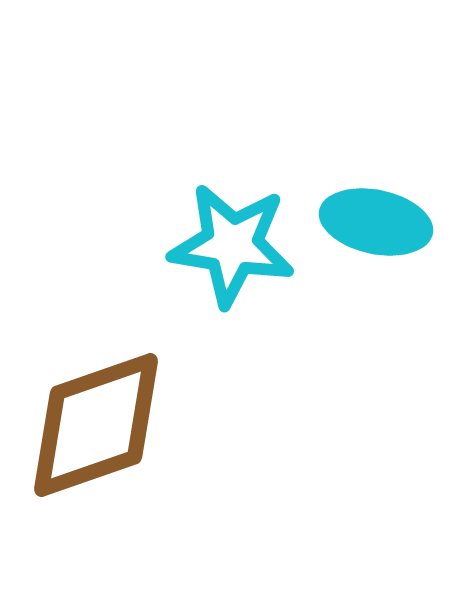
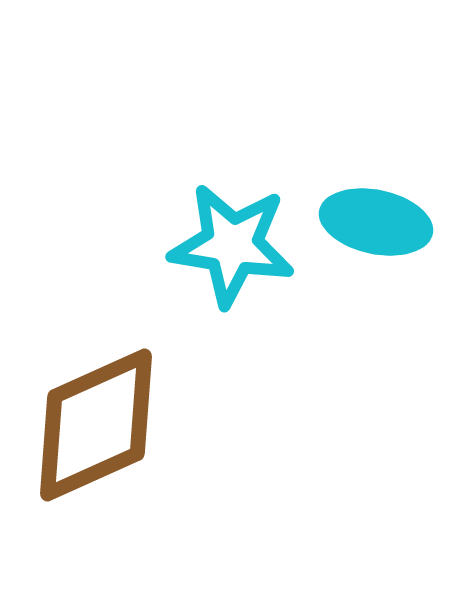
brown diamond: rotated 5 degrees counterclockwise
